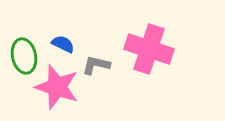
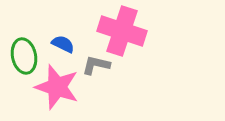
pink cross: moved 27 px left, 18 px up
